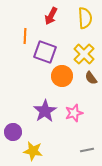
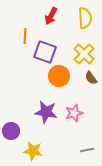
orange circle: moved 3 px left
purple star: moved 1 px right, 1 px down; rotated 30 degrees counterclockwise
purple circle: moved 2 px left, 1 px up
